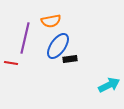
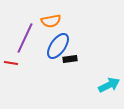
purple line: rotated 12 degrees clockwise
